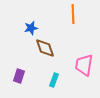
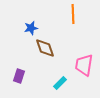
cyan rectangle: moved 6 px right, 3 px down; rotated 24 degrees clockwise
